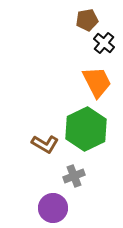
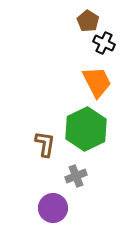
brown pentagon: moved 1 px right, 1 px down; rotated 30 degrees counterclockwise
black cross: rotated 15 degrees counterclockwise
brown L-shape: rotated 112 degrees counterclockwise
gray cross: moved 2 px right
